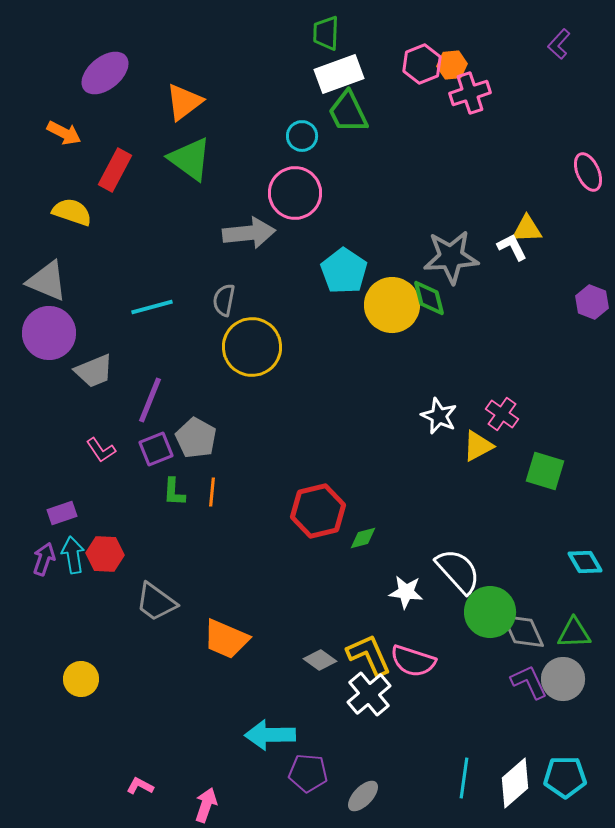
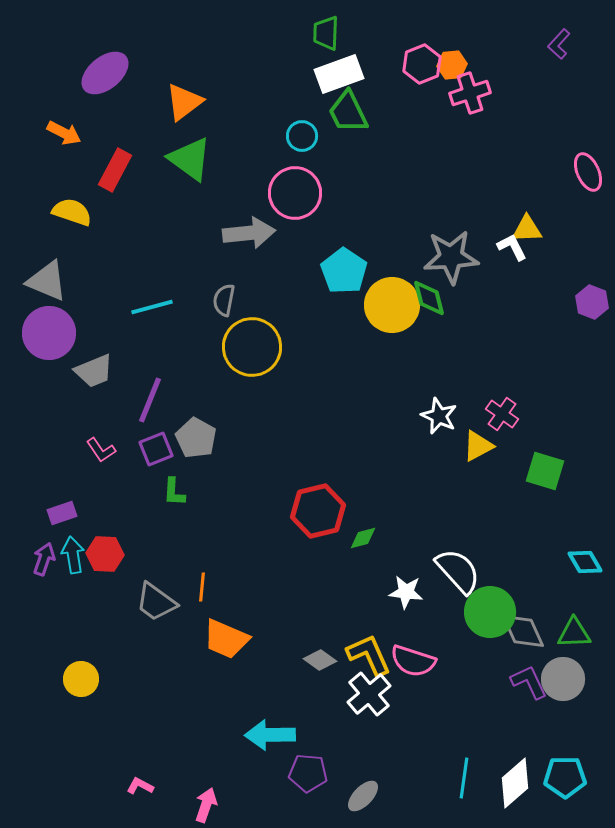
orange line at (212, 492): moved 10 px left, 95 px down
